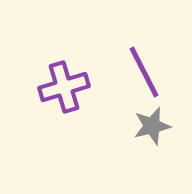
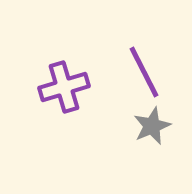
gray star: rotated 9 degrees counterclockwise
